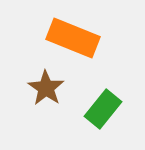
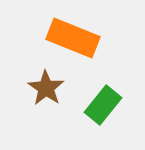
green rectangle: moved 4 px up
